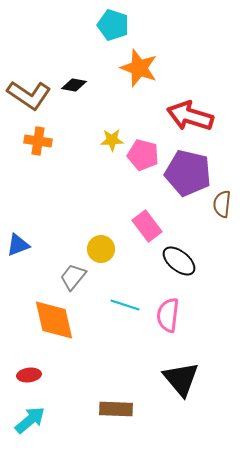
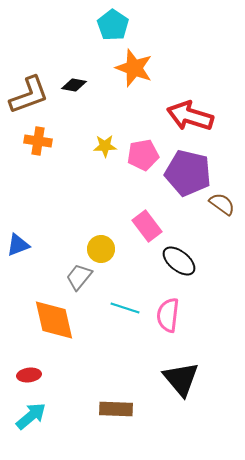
cyan pentagon: rotated 16 degrees clockwise
orange star: moved 5 px left
brown L-shape: rotated 54 degrees counterclockwise
yellow star: moved 7 px left, 6 px down
pink pentagon: rotated 24 degrees counterclockwise
brown semicircle: rotated 120 degrees clockwise
gray trapezoid: moved 6 px right
cyan line: moved 3 px down
cyan arrow: moved 1 px right, 4 px up
